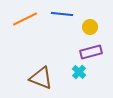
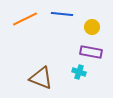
yellow circle: moved 2 px right
purple rectangle: rotated 25 degrees clockwise
cyan cross: rotated 24 degrees counterclockwise
